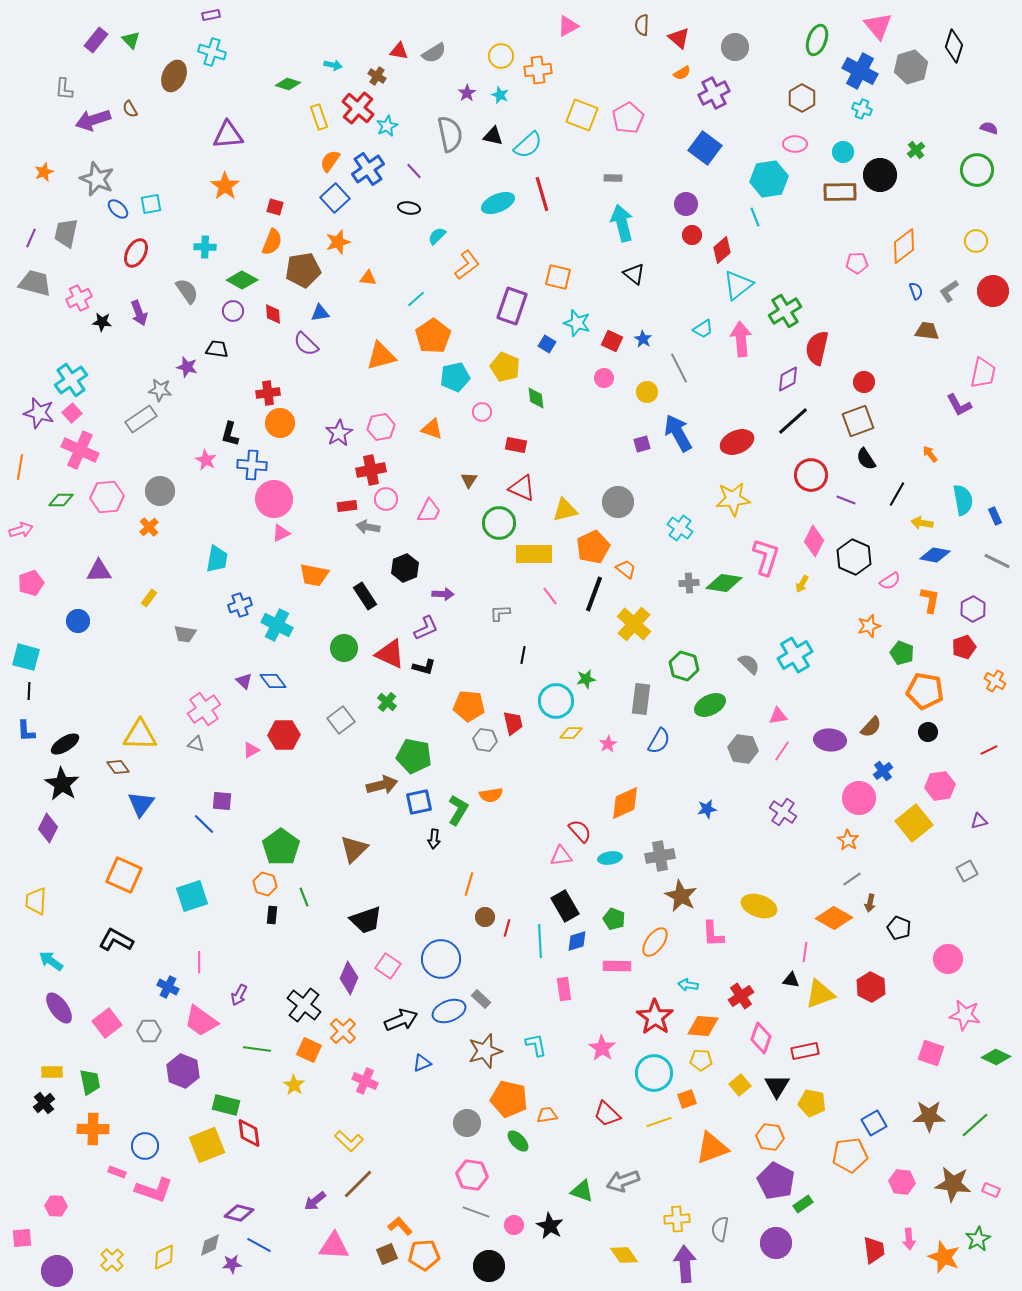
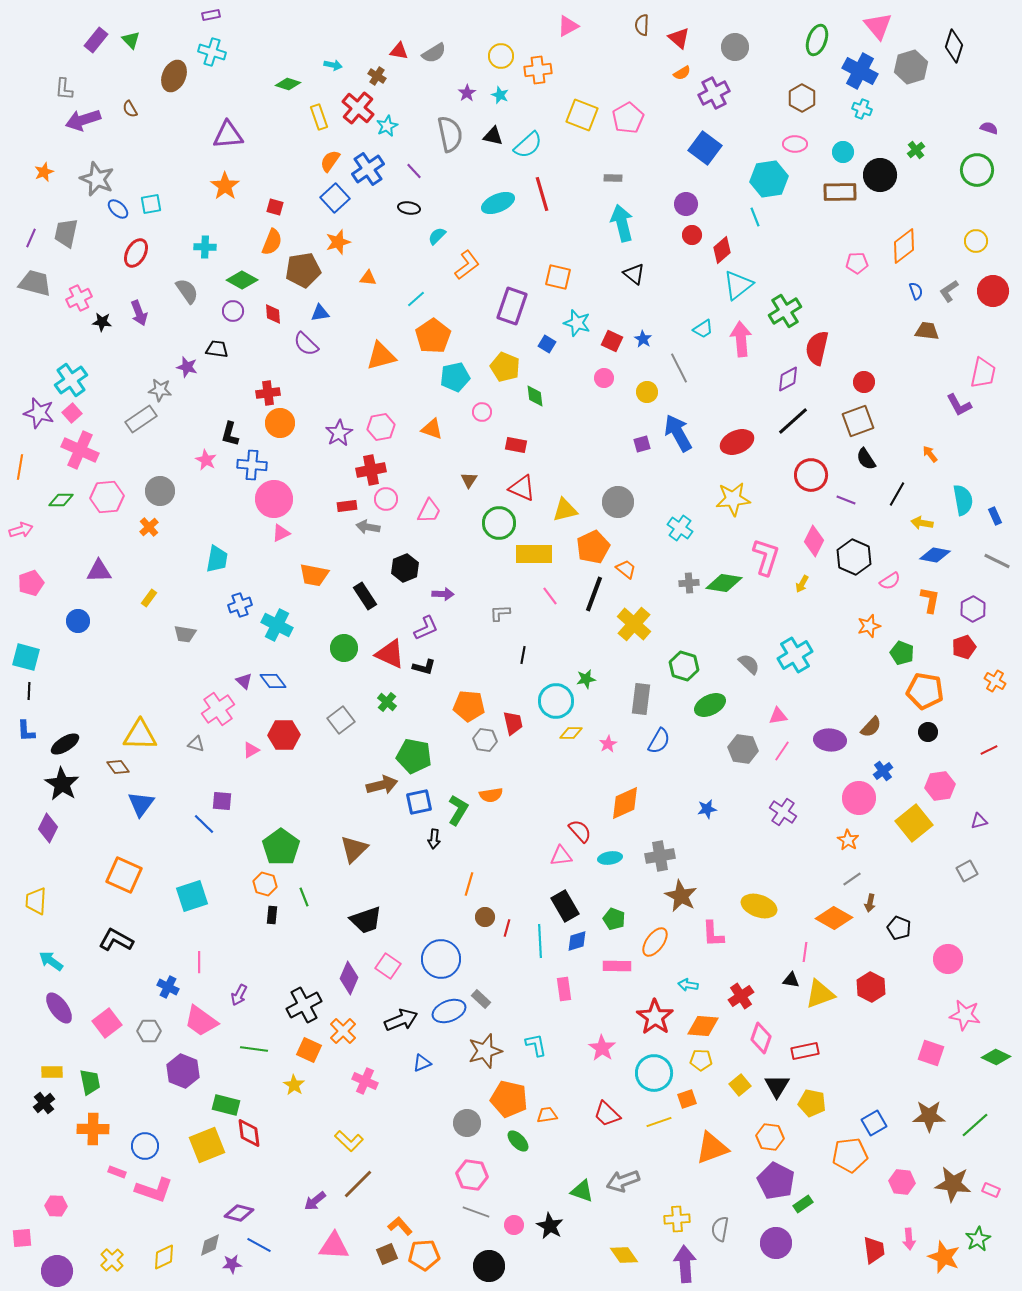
purple arrow at (93, 120): moved 10 px left
green diamond at (536, 398): moved 1 px left, 2 px up
pink cross at (204, 709): moved 14 px right
black cross at (304, 1005): rotated 24 degrees clockwise
green line at (257, 1049): moved 3 px left
